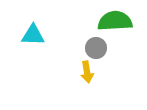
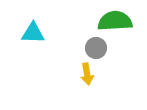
cyan triangle: moved 2 px up
yellow arrow: moved 2 px down
